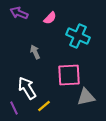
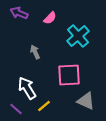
cyan cross: rotated 25 degrees clockwise
gray triangle: moved 4 px down; rotated 36 degrees clockwise
purple line: moved 2 px right, 1 px down; rotated 24 degrees counterclockwise
